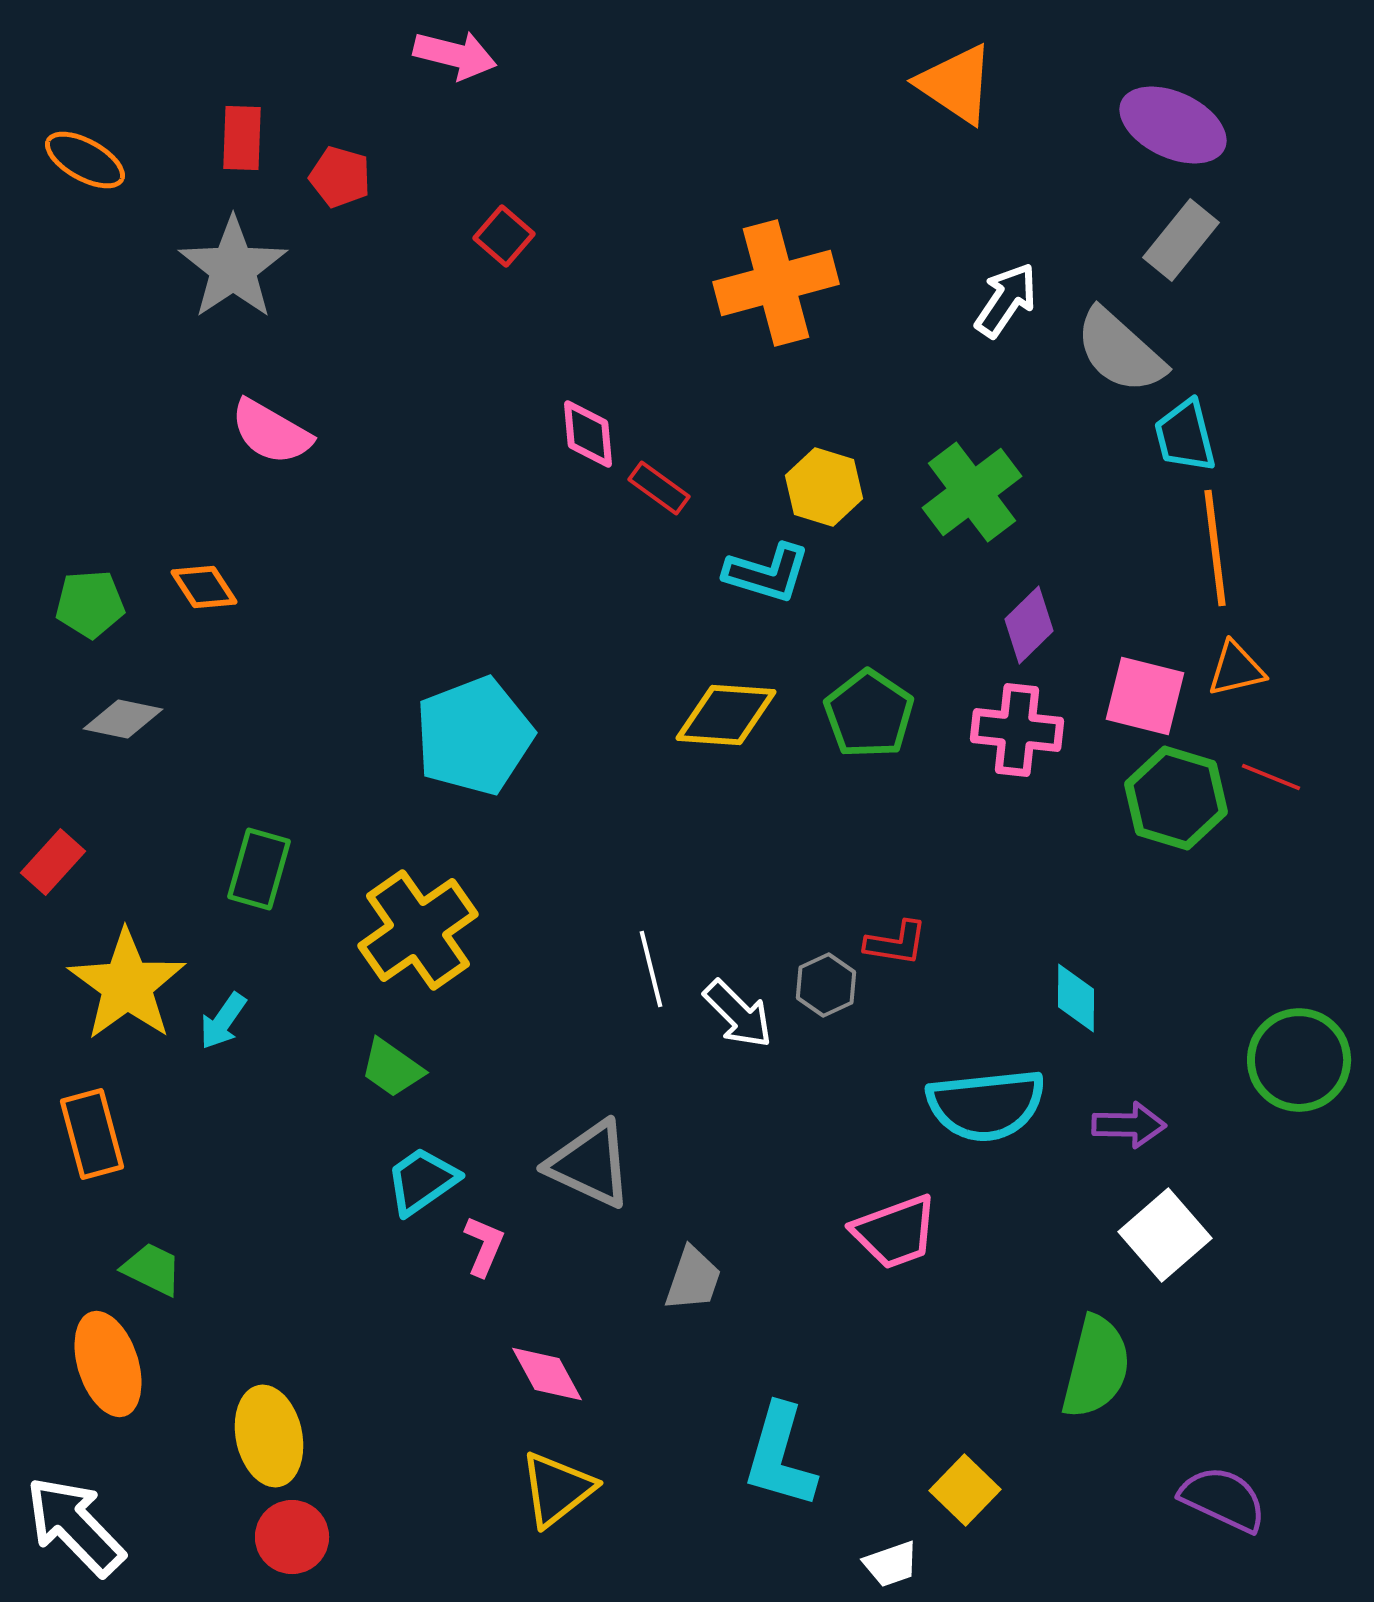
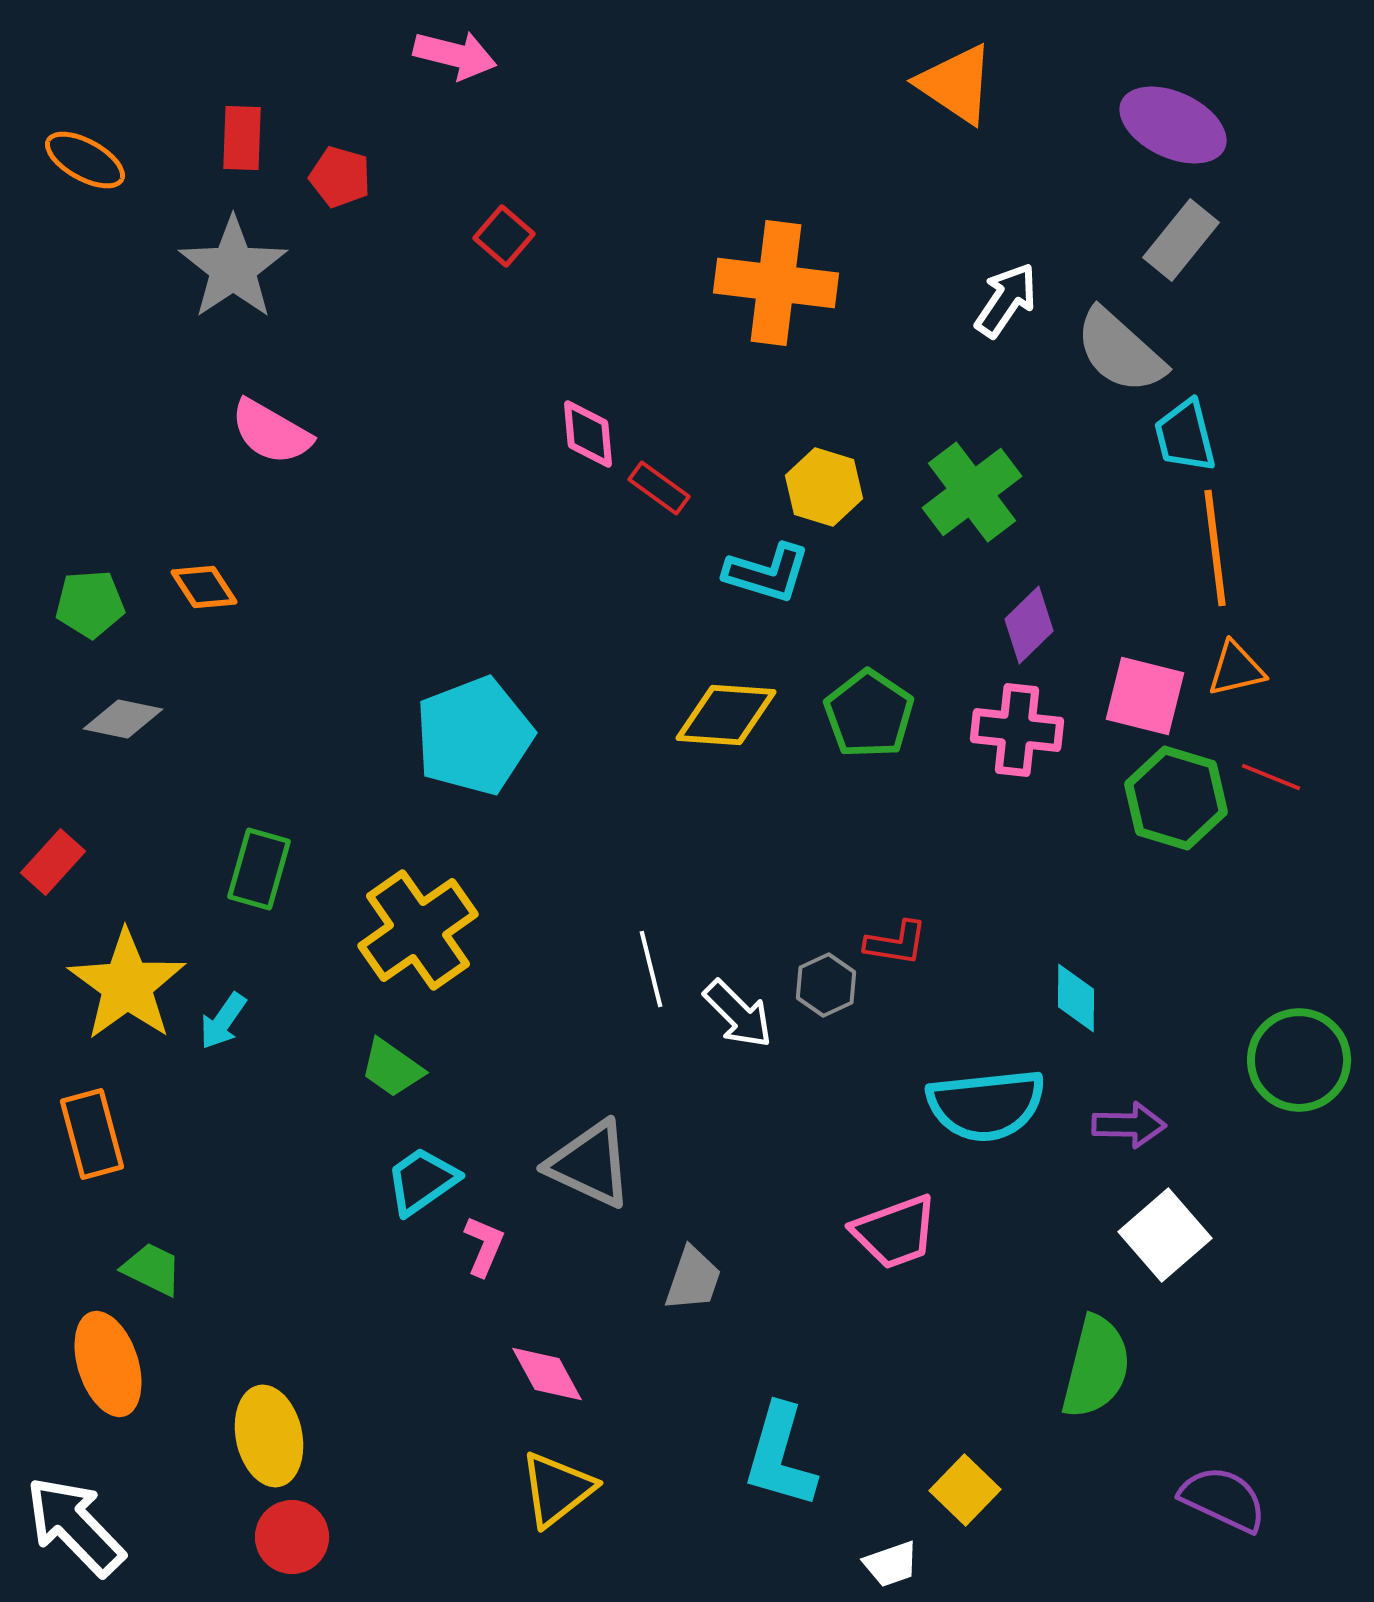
orange cross at (776, 283): rotated 22 degrees clockwise
